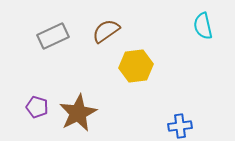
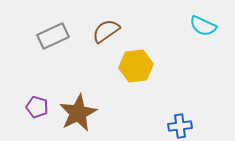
cyan semicircle: rotated 52 degrees counterclockwise
